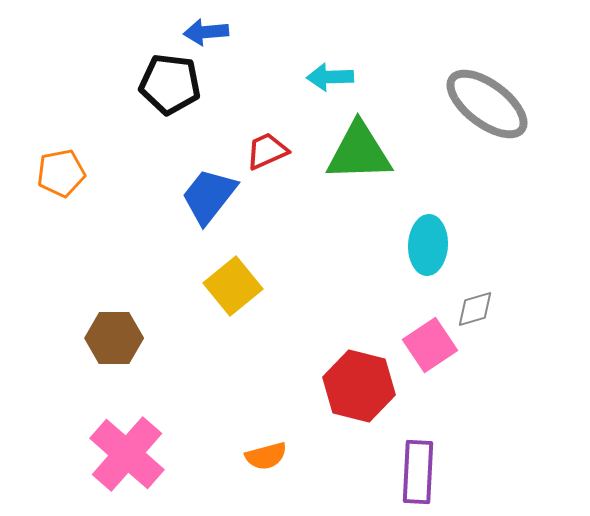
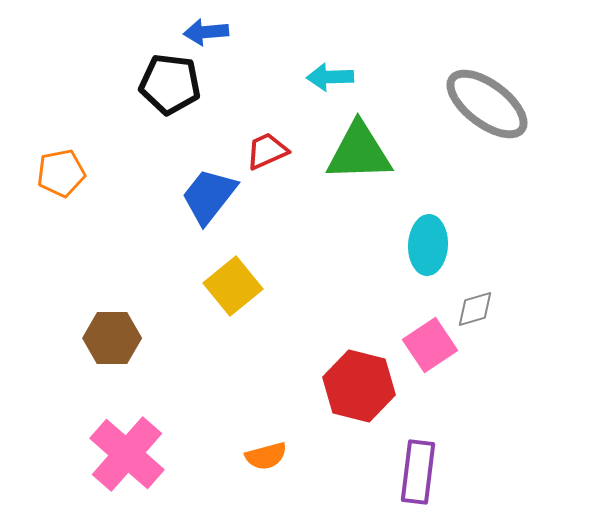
brown hexagon: moved 2 px left
purple rectangle: rotated 4 degrees clockwise
